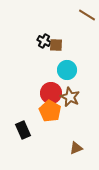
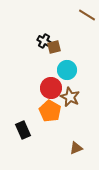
brown square: moved 2 px left, 2 px down; rotated 16 degrees counterclockwise
red circle: moved 5 px up
